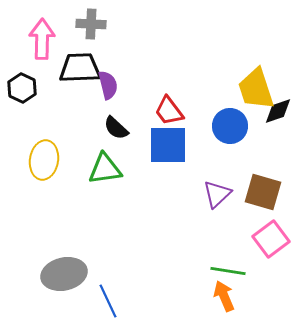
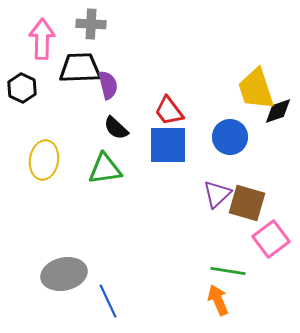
blue circle: moved 11 px down
brown square: moved 16 px left, 11 px down
orange arrow: moved 6 px left, 4 px down
